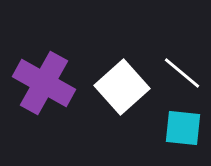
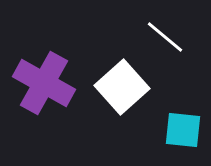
white line: moved 17 px left, 36 px up
cyan square: moved 2 px down
